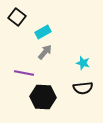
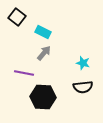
cyan rectangle: rotated 56 degrees clockwise
gray arrow: moved 1 px left, 1 px down
black semicircle: moved 1 px up
